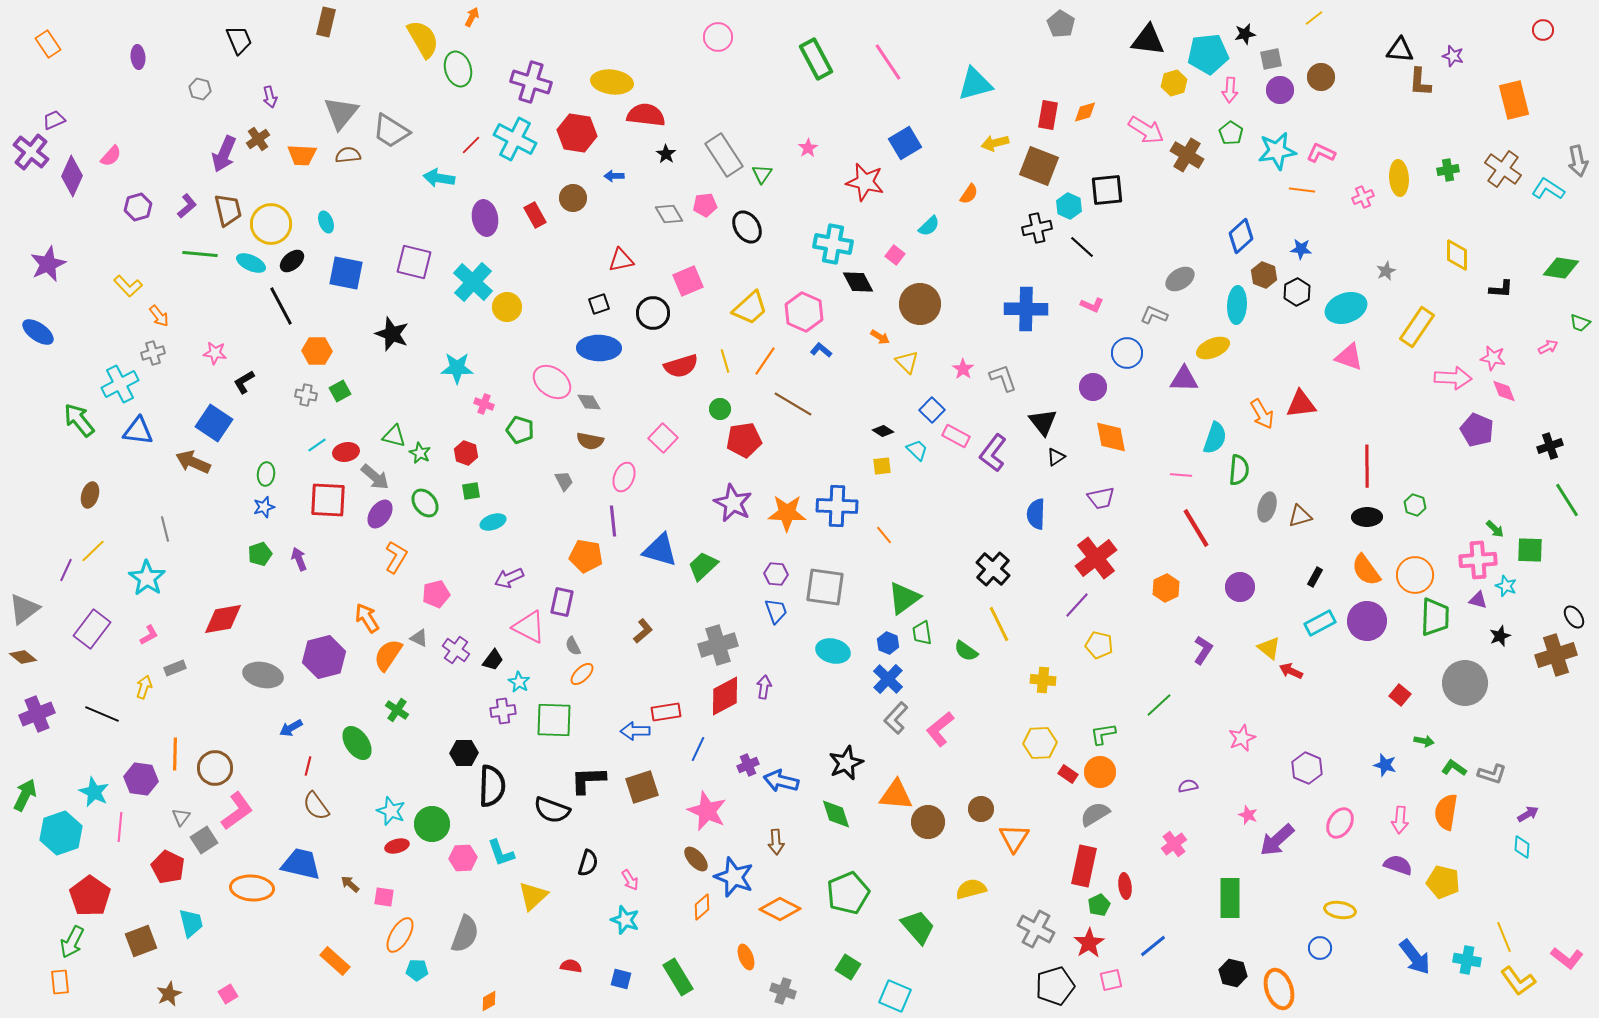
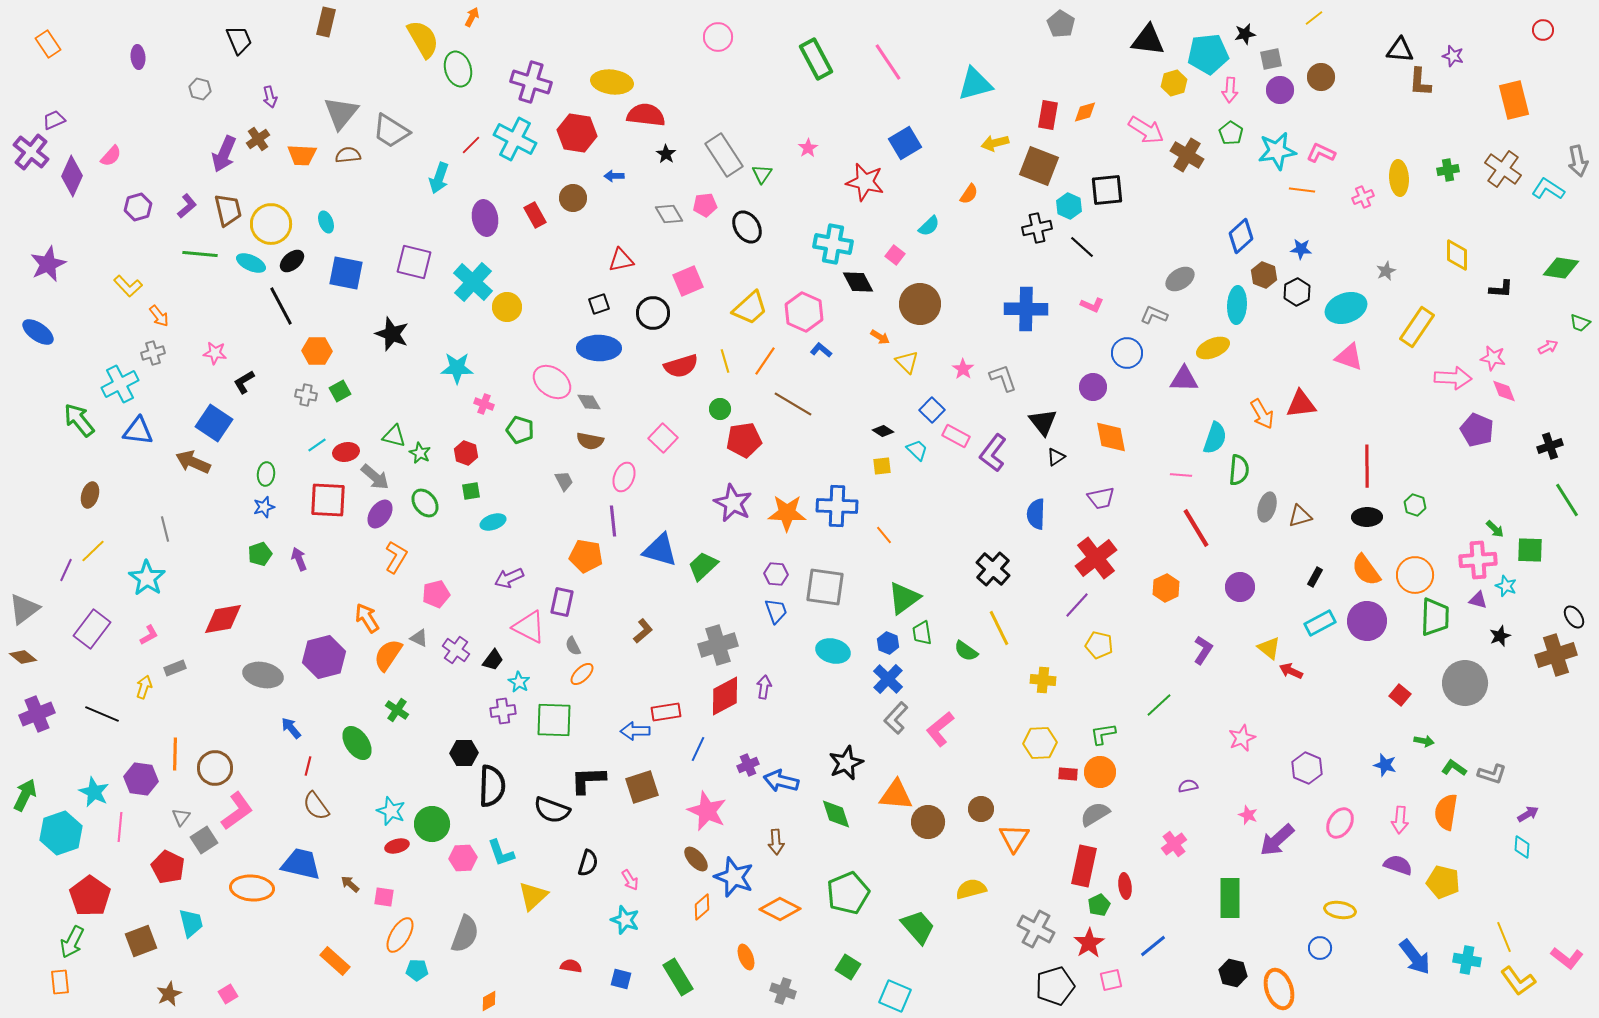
cyan arrow at (439, 178): rotated 80 degrees counterclockwise
yellow line at (999, 624): moved 4 px down
blue arrow at (291, 728): rotated 80 degrees clockwise
red rectangle at (1068, 774): rotated 30 degrees counterclockwise
